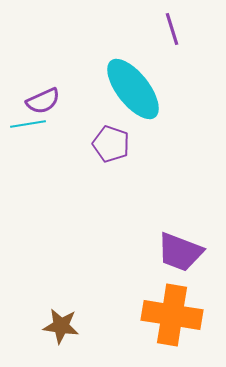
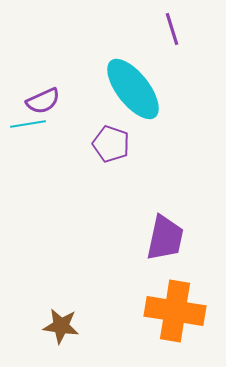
purple trapezoid: moved 15 px left, 14 px up; rotated 99 degrees counterclockwise
orange cross: moved 3 px right, 4 px up
